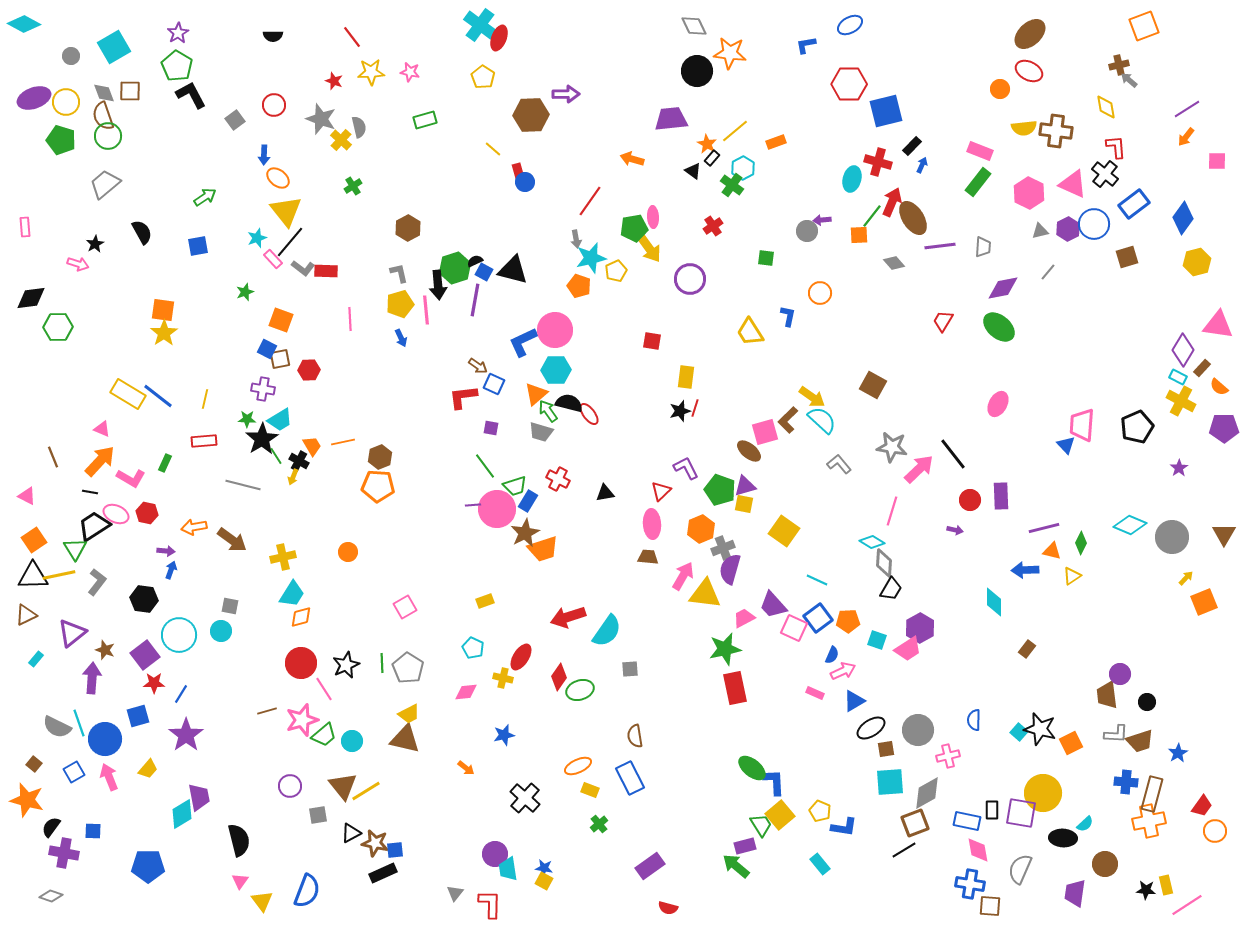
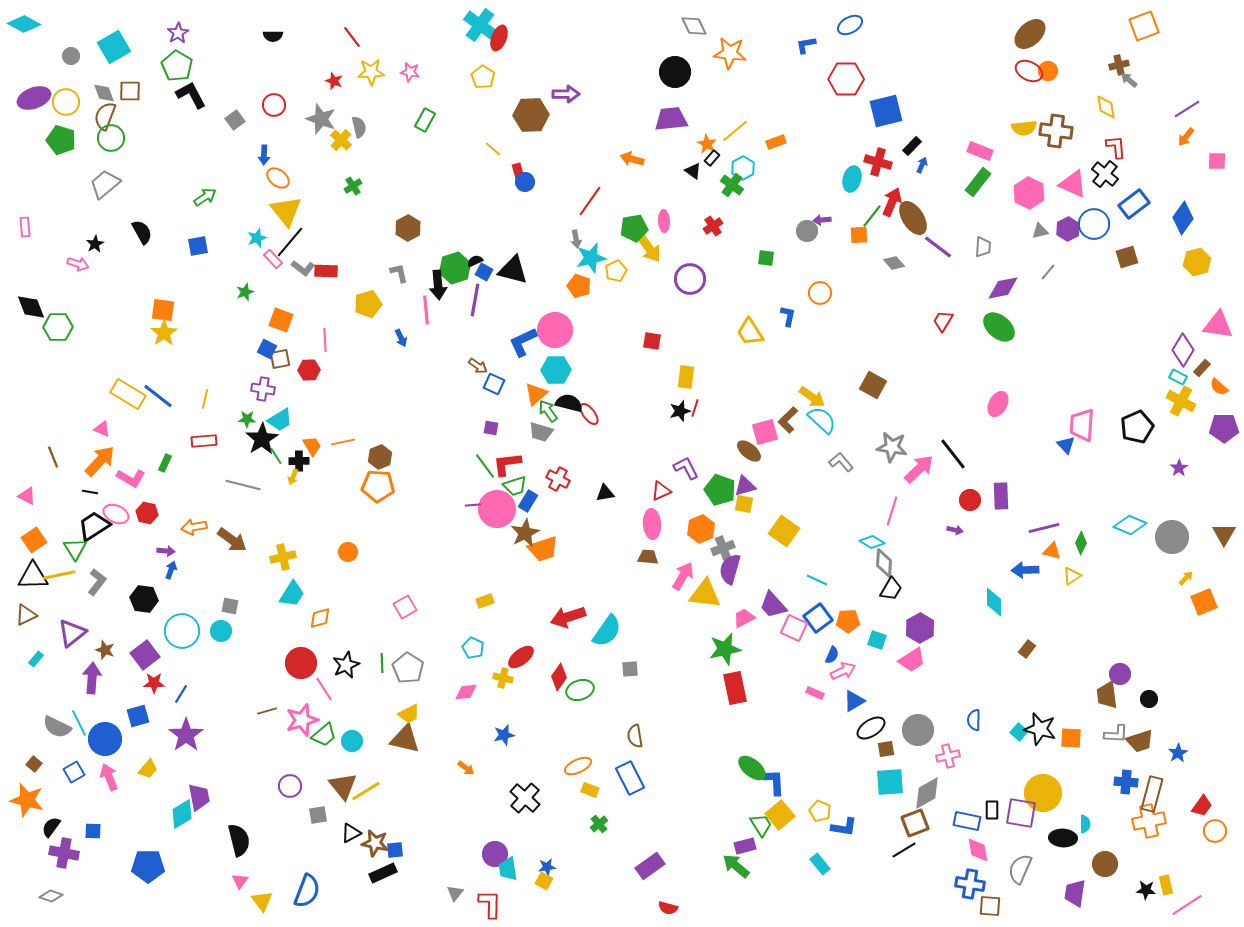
black circle at (697, 71): moved 22 px left, 1 px down
red hexagon at (849, 84): moved 3 px left, 5 px up
orange circle at (1000, 89): moved 48 px right, 18 px up
brown semicircle at (103, 116): moved 2 px right; rotated 40 degrees clockwise
green rectangle at (425, 120): rotated 45 degrees counterclockwise
green circle at (108, 136): moved 3 px right, 2 px down
pink ellipse at (653, 217): moved 11 px right, 4 px down
purple line at (940, 246): moved 2 px left, 1 px down; rotated 44 degrees clockwise
black diamond at (31, 298): moved 9 px down; rotated 76 degrees clockwise
yellow pentagon at (400, 304): moved 32 px left
pink line at (350, 319): moved 25 px left, 21 px down
red L-shape at (463, 397): moved 44 px right, 67 px down
black cross at (299, 461): rotated 30 degrees counterclockwise
gray L-shape at (839, 464): moved 2 px right, 2 px up
red triangle at (661, 491): rotated 20 degrees clockwise
orange diamond at (301, 617): moved 19 px right, 1 px down
cyan circle at (179, 635): moved 3 px right, 4 px up
pink trapezoid at (908, 649): moved 4 px right, 11 px down
red ellipse at (521, 657): rotated 20 degrees clockwise
black circle at (1147, 702): moved 2 px right, 3 px up
cyan line at (79, 723): rotated 8 degrees counterclockwise
orange square at (1071, 743): moved 5 px up; rotated 30 degrees clockwise
cyan semicircle at (1085, 824): rotated 48 degrees counterclockwise
blue star at (544, 868): moved 3 px right, 1 px up; rotated 18 degrees counterclockwise
